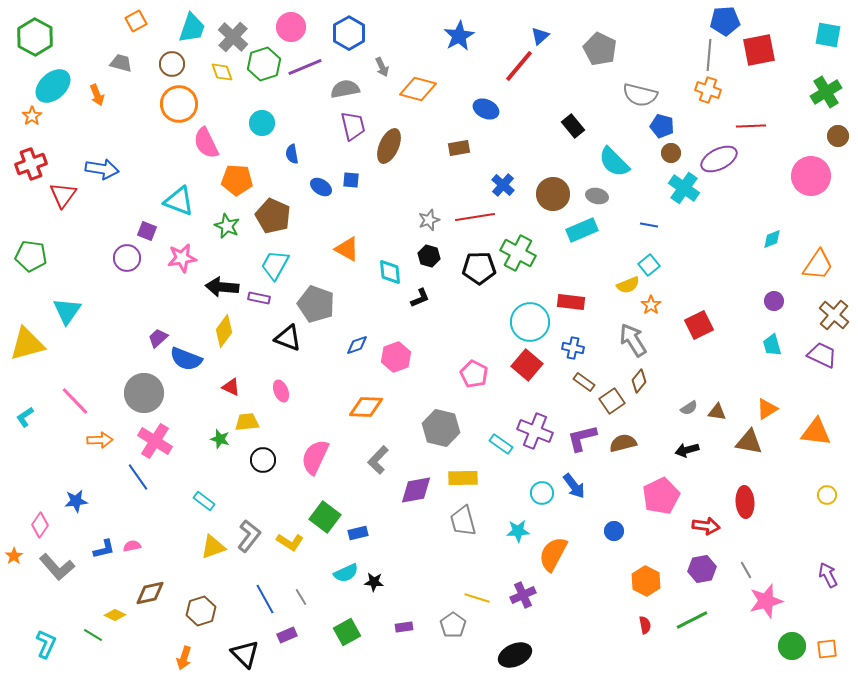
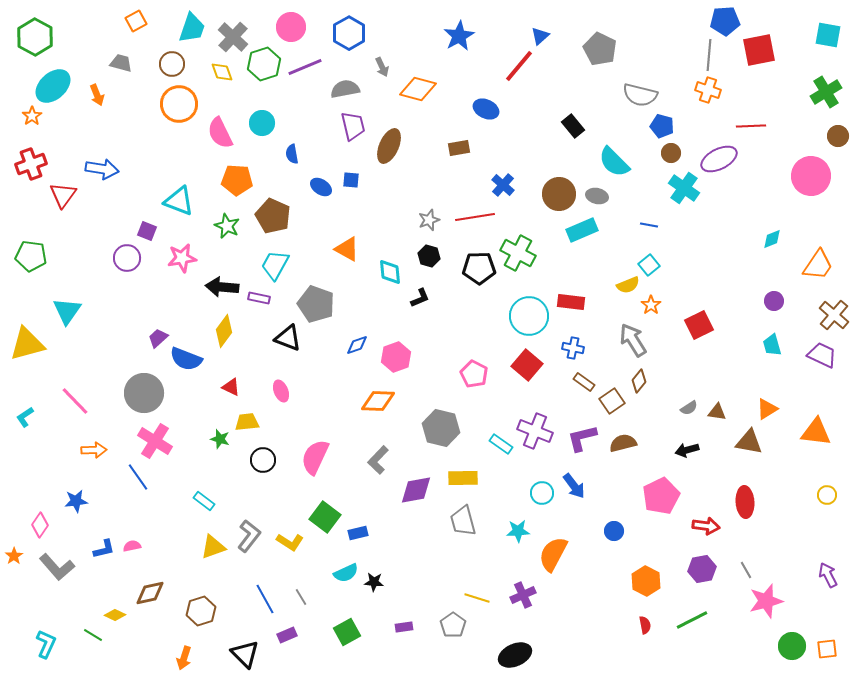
pink semicircle at (206, 143): moved 14 px right, 10 px up
brown circle at (553, 194): moved 6 px right
cyan circle at (530, 322): moved 1 px left, 6 px up
orange diamond at (366, 407): moved 12 px right, 6 px up
orange arrow at (100, 440): moved 6 px left, 10 px down
